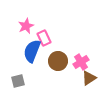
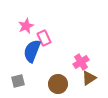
brown circle: moved 23 px down
